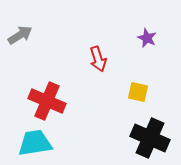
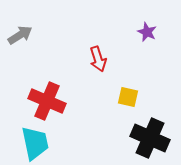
purple star: moved 6 px up
yellow square: moved 10 px left, 5 px down
cyan trapezoid: rotated 87 degrees clockwise
